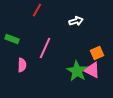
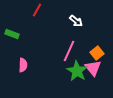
white arrow: rotated 56 degrees clockwise
green rectangle: moved 5 px up
pink line: moved 24 px right, 3 px down
orange square: rotated 16 degrees counterclockwise
pink semicircle: moved 1 px right
pink triangle: moved 1 px right, 2 px up; rotated 24 degrees clockwise
